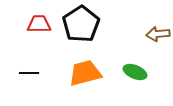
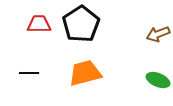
brown arrow: rotated 15 degrees counterclockwise
green ellipse: moved 23 px right, 8 px down
